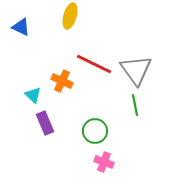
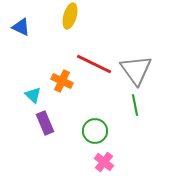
pink cross: rotated 18 degrees clockwise
